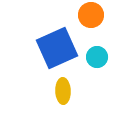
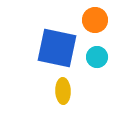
orange circle: moved 4 px right, 5 px down
blue square: rotated 36 degrees clockwise
